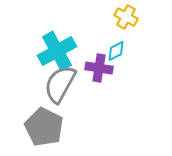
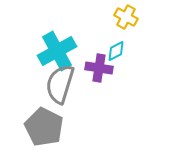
gray semicircle: rotated 12 degrees counterclockwise
